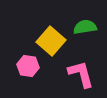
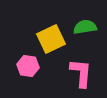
yellow square: moved 2 px up; rotated 24 degrees clockwise
pink L-shape: moved 1 px up; rotated 20 degrees clockwise
